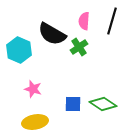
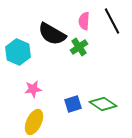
black line: rotated 44 degrees counterclockwise
cyan hexagon: moved 1 px left, 2 px down
pink star: rotated 24 degrees counterclockwise
blue square: rotated 18 degrees counterclockwise
yellow ellipse: moved 1 px left; rotated 55 degrees counterclockwise
